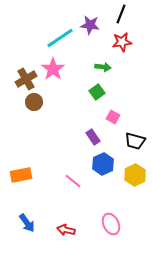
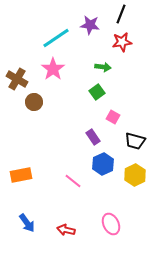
cyan line: moved 4 px left
brown cross: moved 9 px left; rotated 30 degrees counterclockwise
